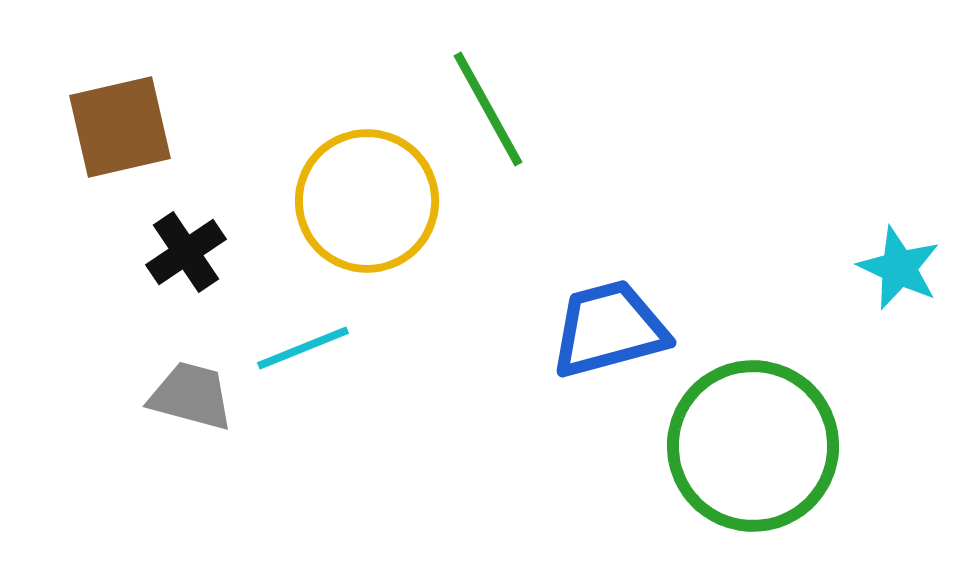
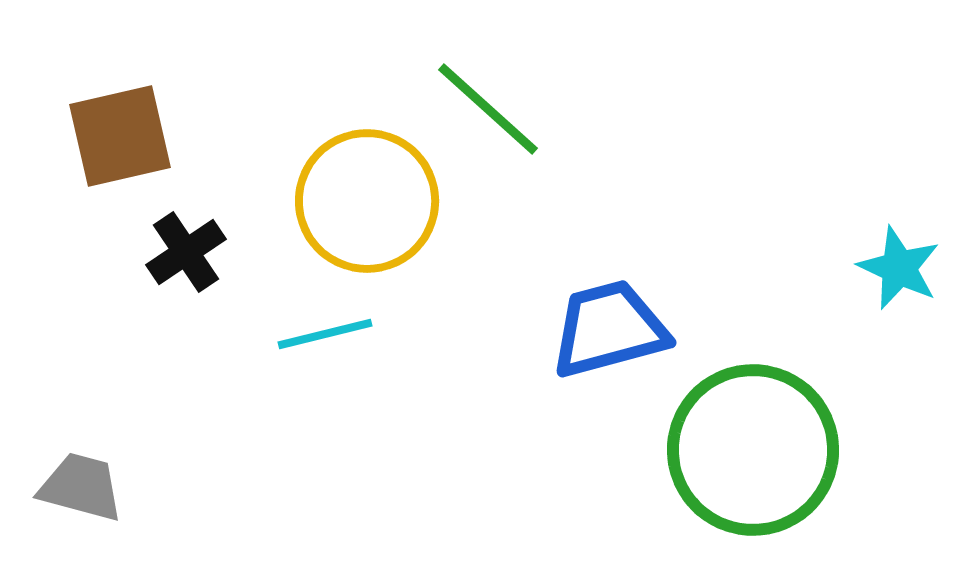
green line: rotated 19 degrees counterclockwise
brown square: moved 9 px down
cyan line: moved 22 px right, 14 px up; rotated 8 degrees clockwise
gray trapezoid: moved 110 px left, 91 px down
green circle: moved 4 px down
